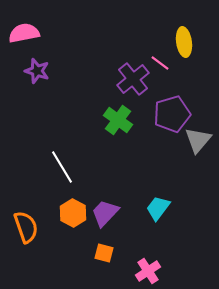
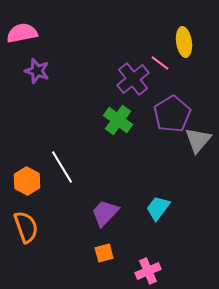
pink semicircle: moved 2 px left
purple pentagon: rotated 15 degrees counterclockwise
orange hexagon: moved 46 px left, 32 px up
orange square: rotated 30 degrees counterclockwise
pink cross: rotated 10 degrees clockwise
